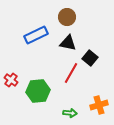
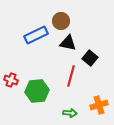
brown circle: moved 6 px left, 4 px down
red line: moved 3 px down; rotated 15 degrees counterclockwise
red cross: rotated 16 degrees counterclockwise
green hexagon: moved 1 px left
